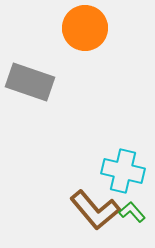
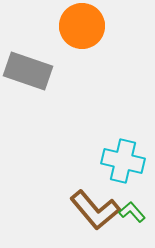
orange circle: moved 3 px left, 2 px up
gray rectangle: moved 2 px left, 11 px up
cyan cross: moved 10 px up
